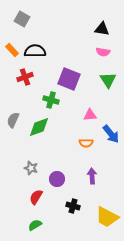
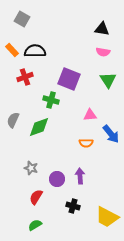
purple arrow: moved 12 px left
